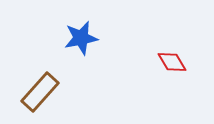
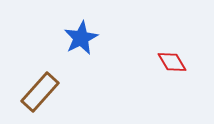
blue star: rotated 16 degrees counterclockwise
